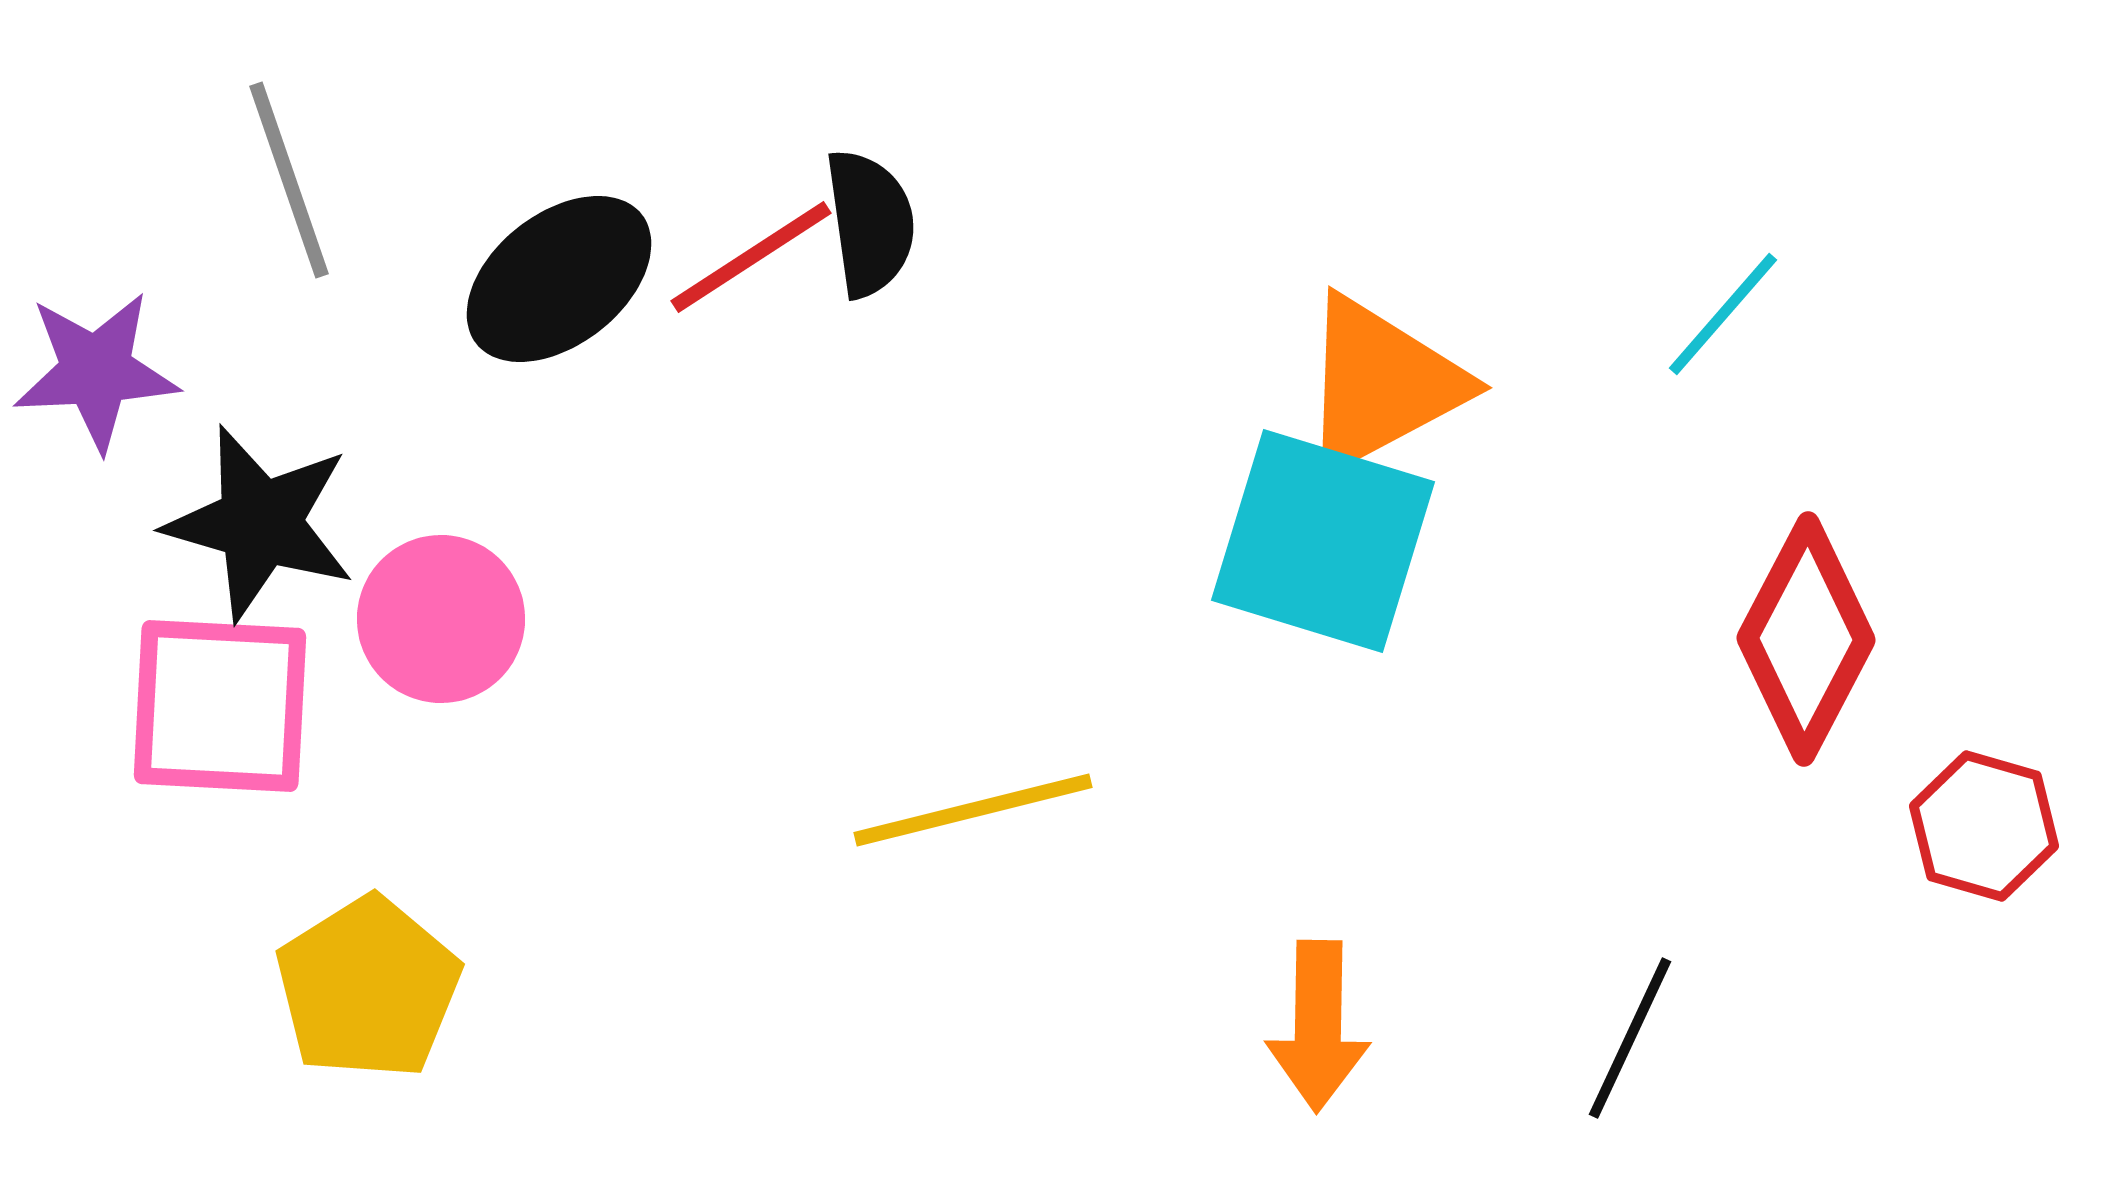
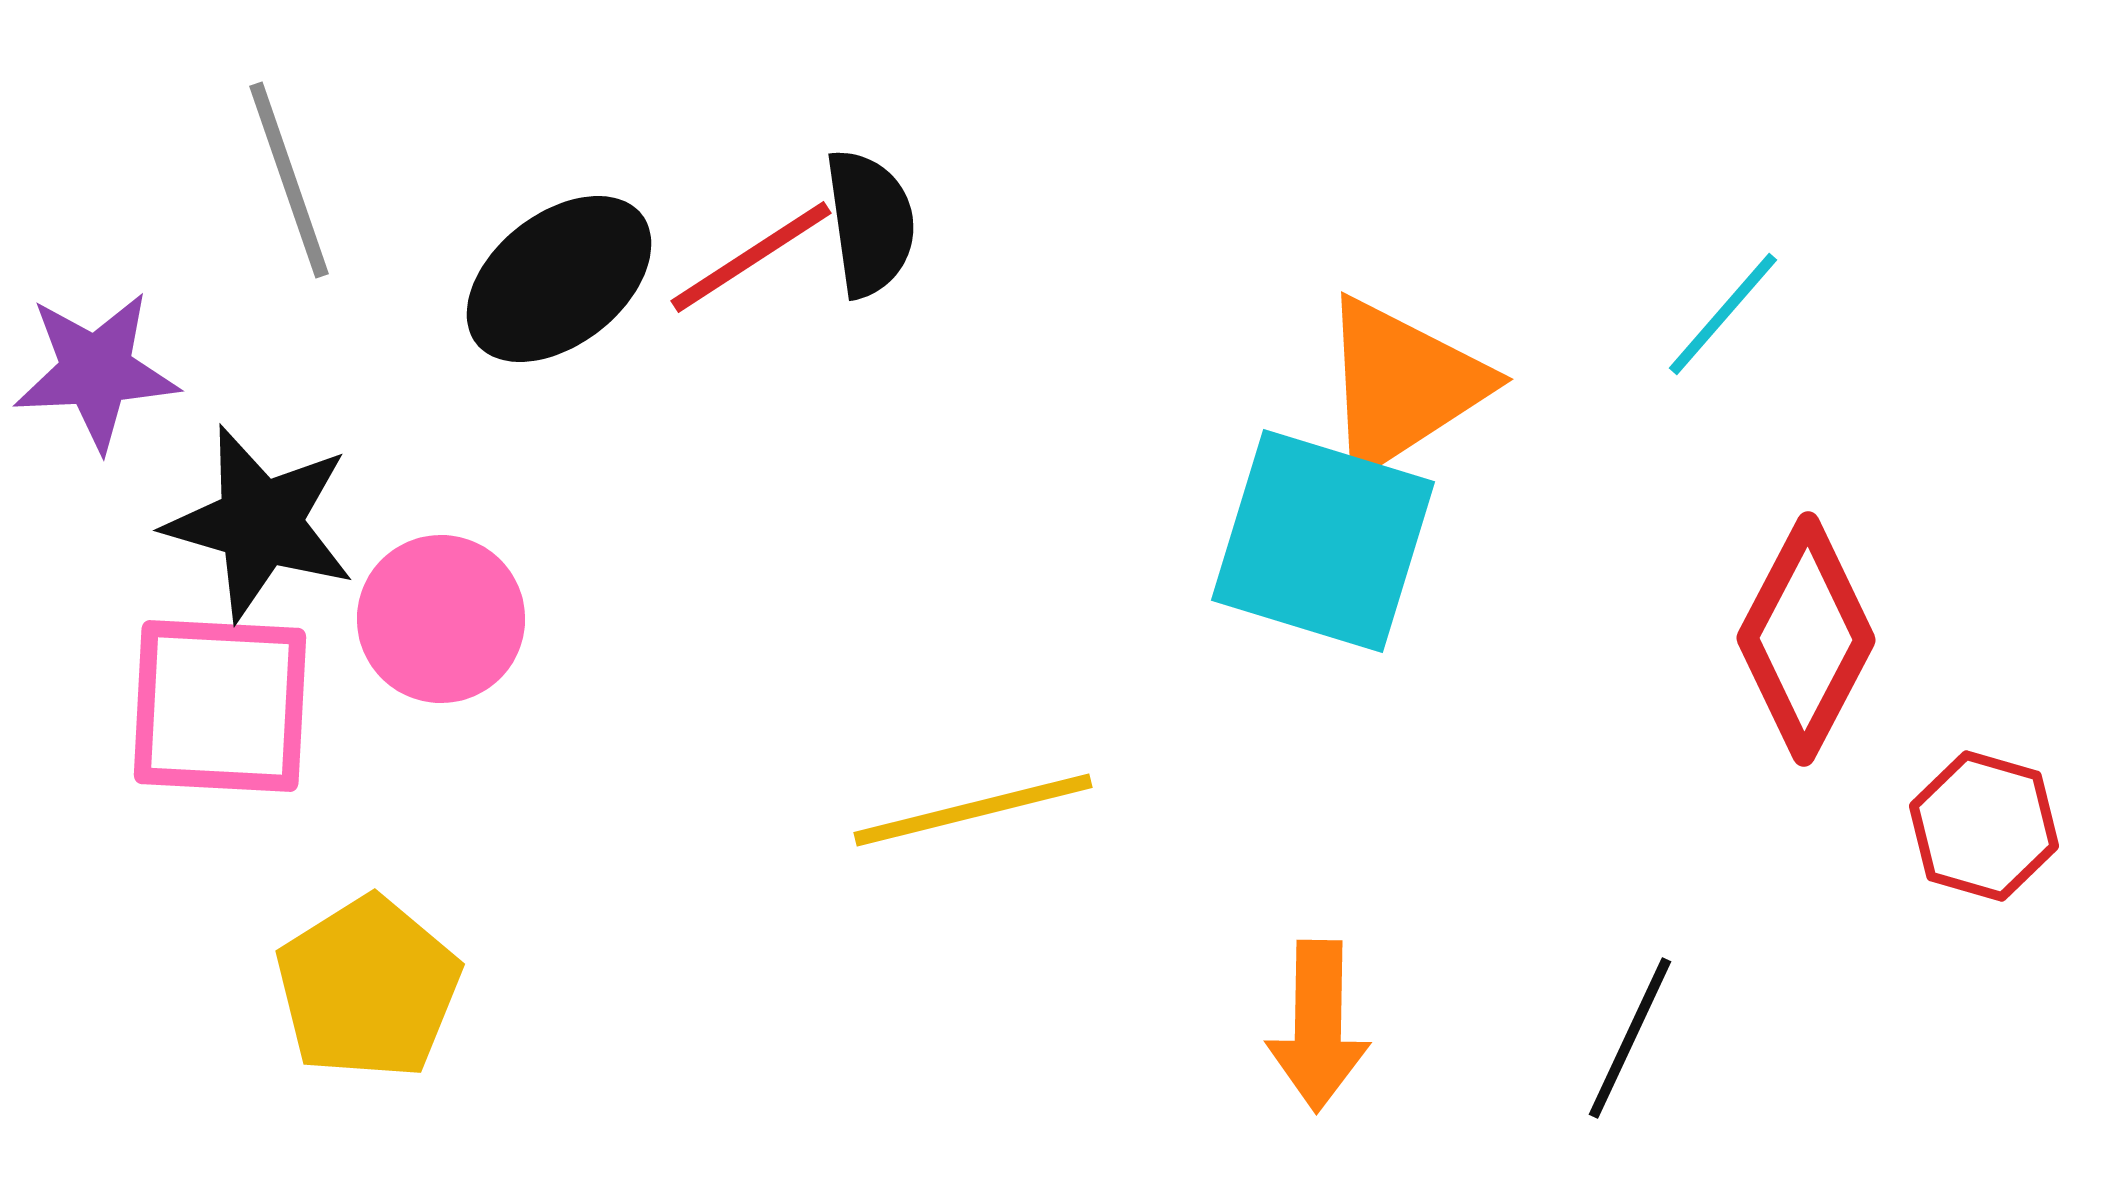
orange triangle: moved 21 px right, 1 px down; rotated 5 degrees counterclockwise
